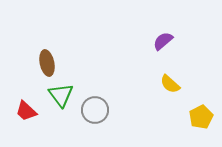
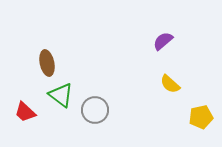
green triangle: rotated 16 degrees counterclockwise
red trapezoid: moved 1 px left, 1 px down
yellow pentagon: rotated 15 degrees clockwise
